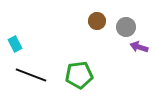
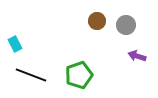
gray circle: moved 2 px up
purple arrow: moved 2 px left, 9 px down
green pentagon: rotated 12 degrees counterclockwise
